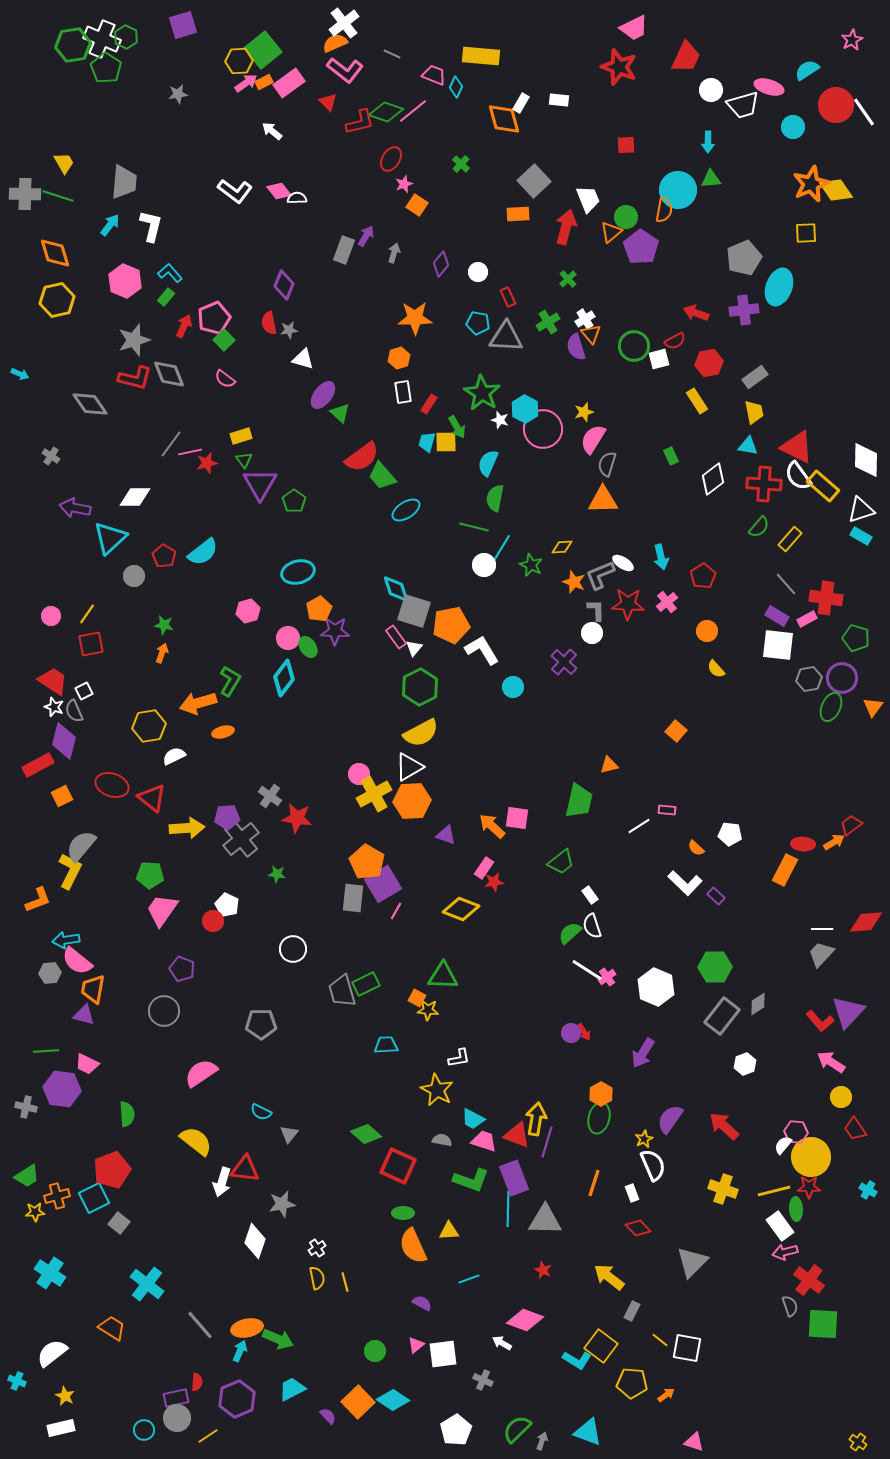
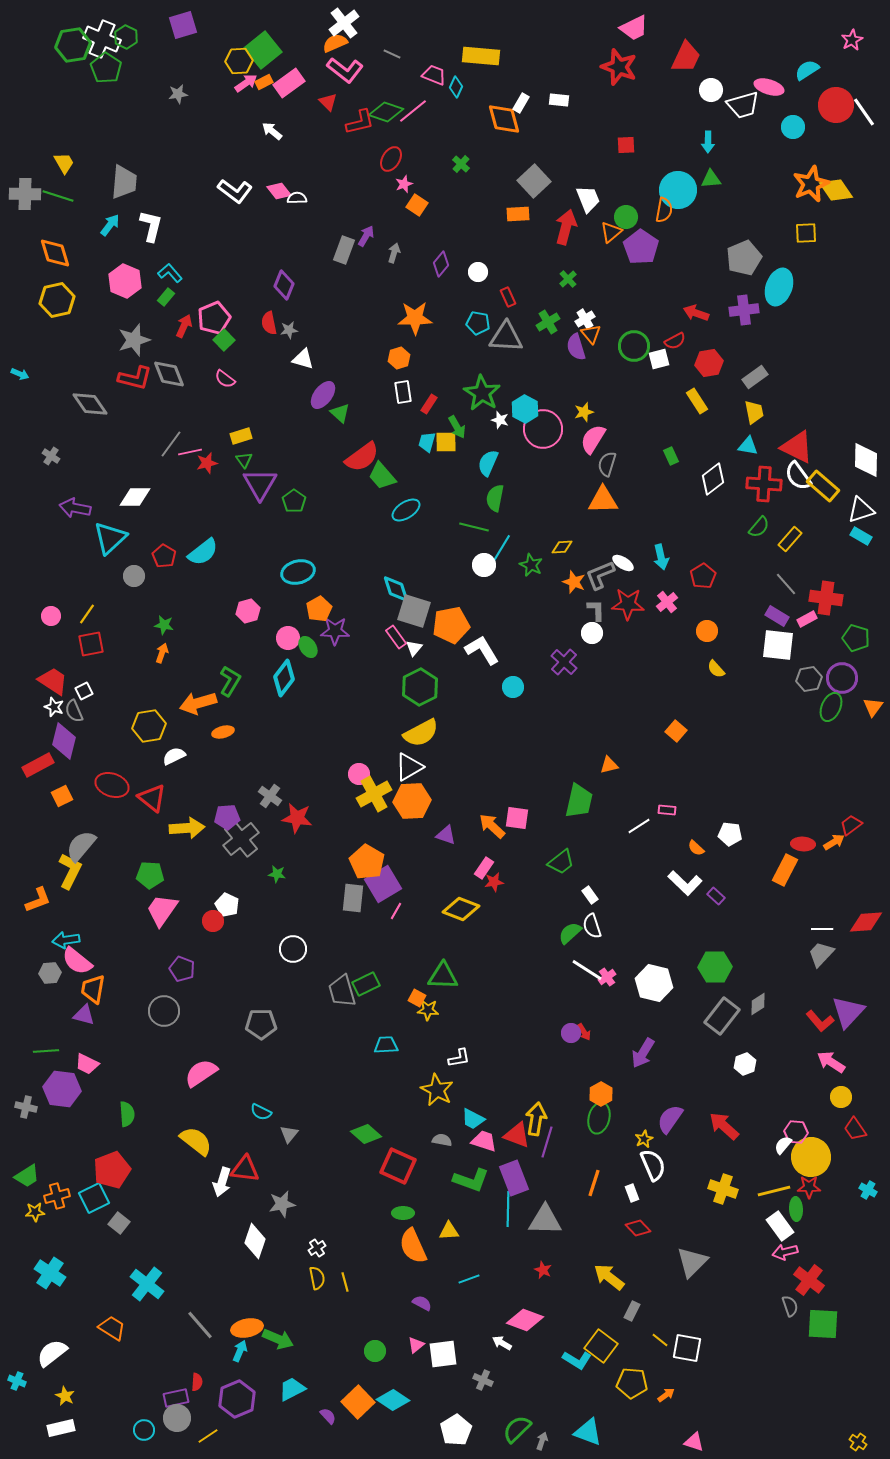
white hexagon at (656, 987): moved 2 px left, 4 px up; rotated 9 degrees counterclockwise
